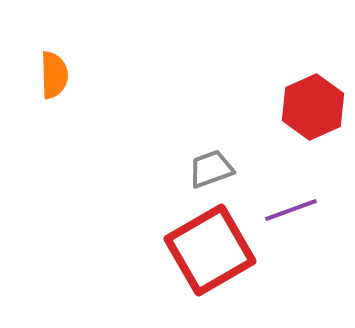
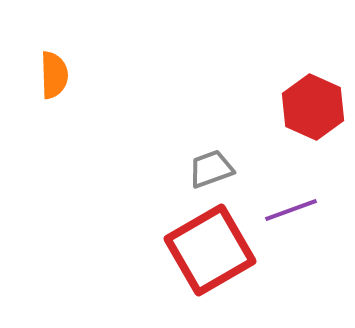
red hexagon: rotated 12 degrees counterclockwise
